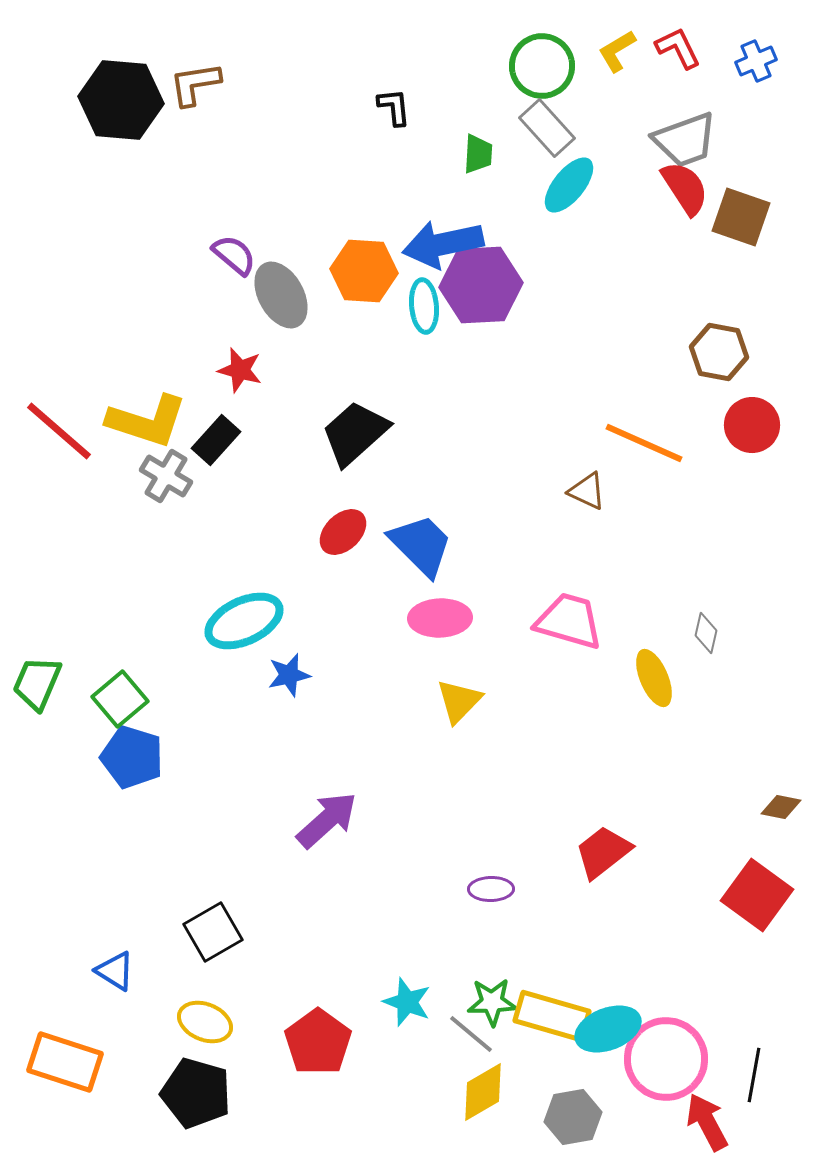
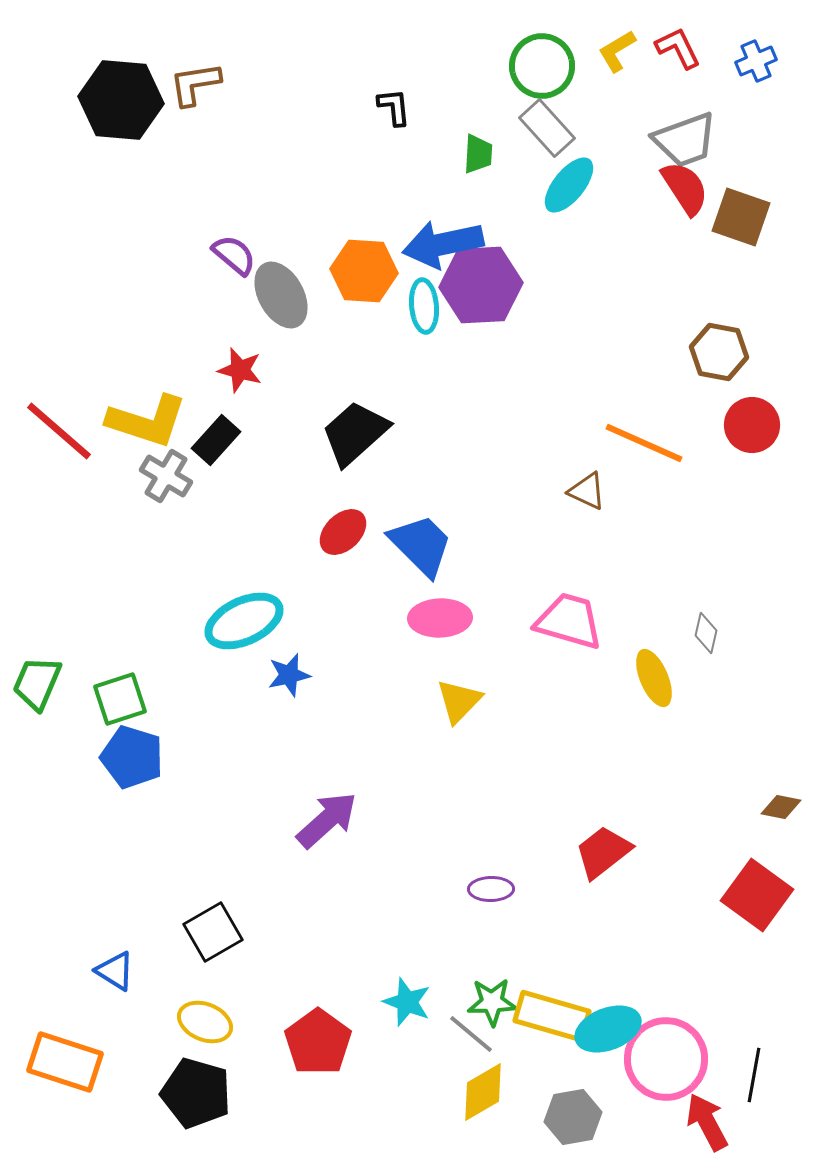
green square at (120, 699): rotated 22 degrees clockwise
